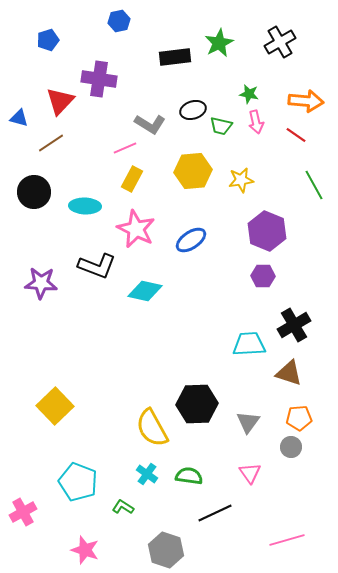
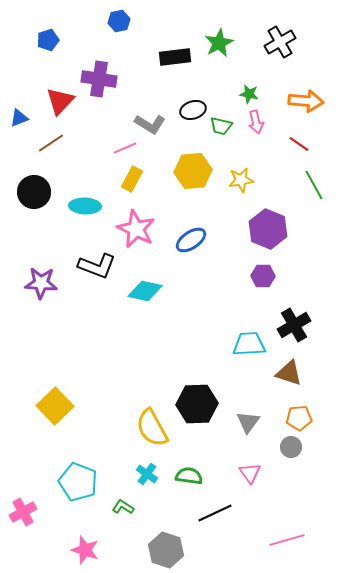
blue triangle at (19, 118): rotated 36 degrees counterclockwise
red line at (296, 135): moved 3 px right, 9 px down
purple hexagon at (267, 231): moved 1 px right, 2 px up
